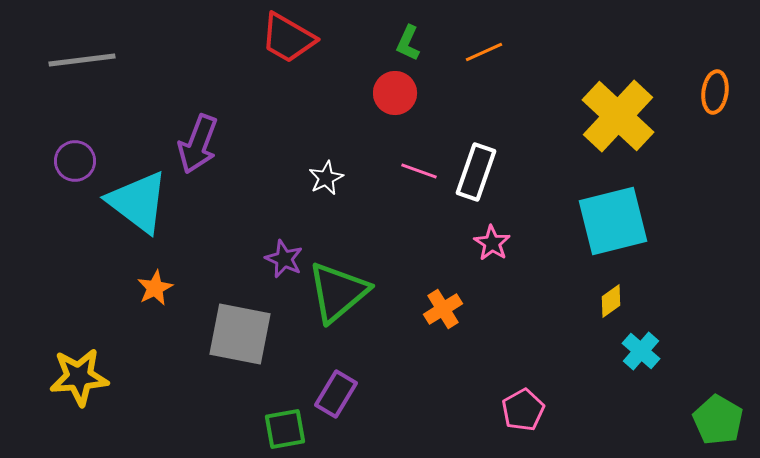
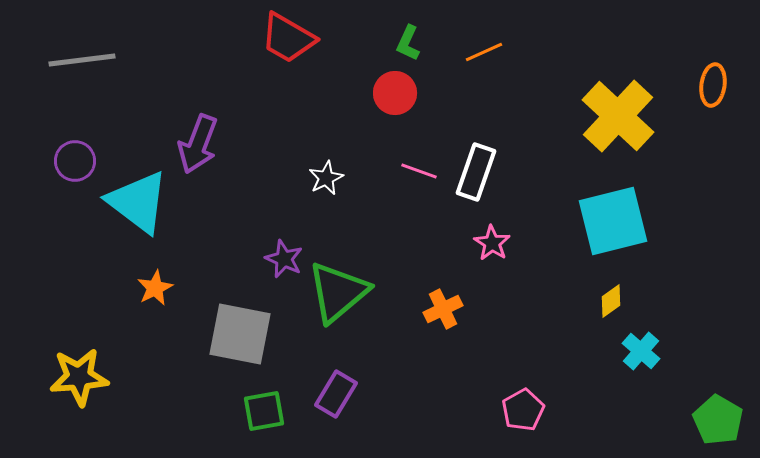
orange ellipse: moved 2 px left, 7 px up
orange cross: rotated 6 degrees clockwise
green square: moved 21 px left, 18 px up
